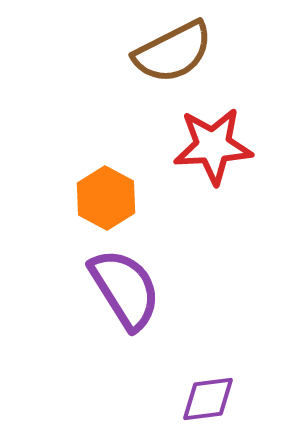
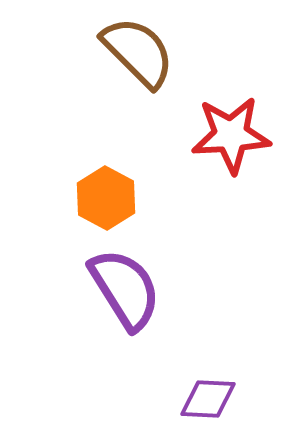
brown semicircle: moved 35 px left; rotated 108 degrees counterclockwise
red star: moved 18 px right, 11 px up
purple diamond: rotated 10 degrees clockwise
